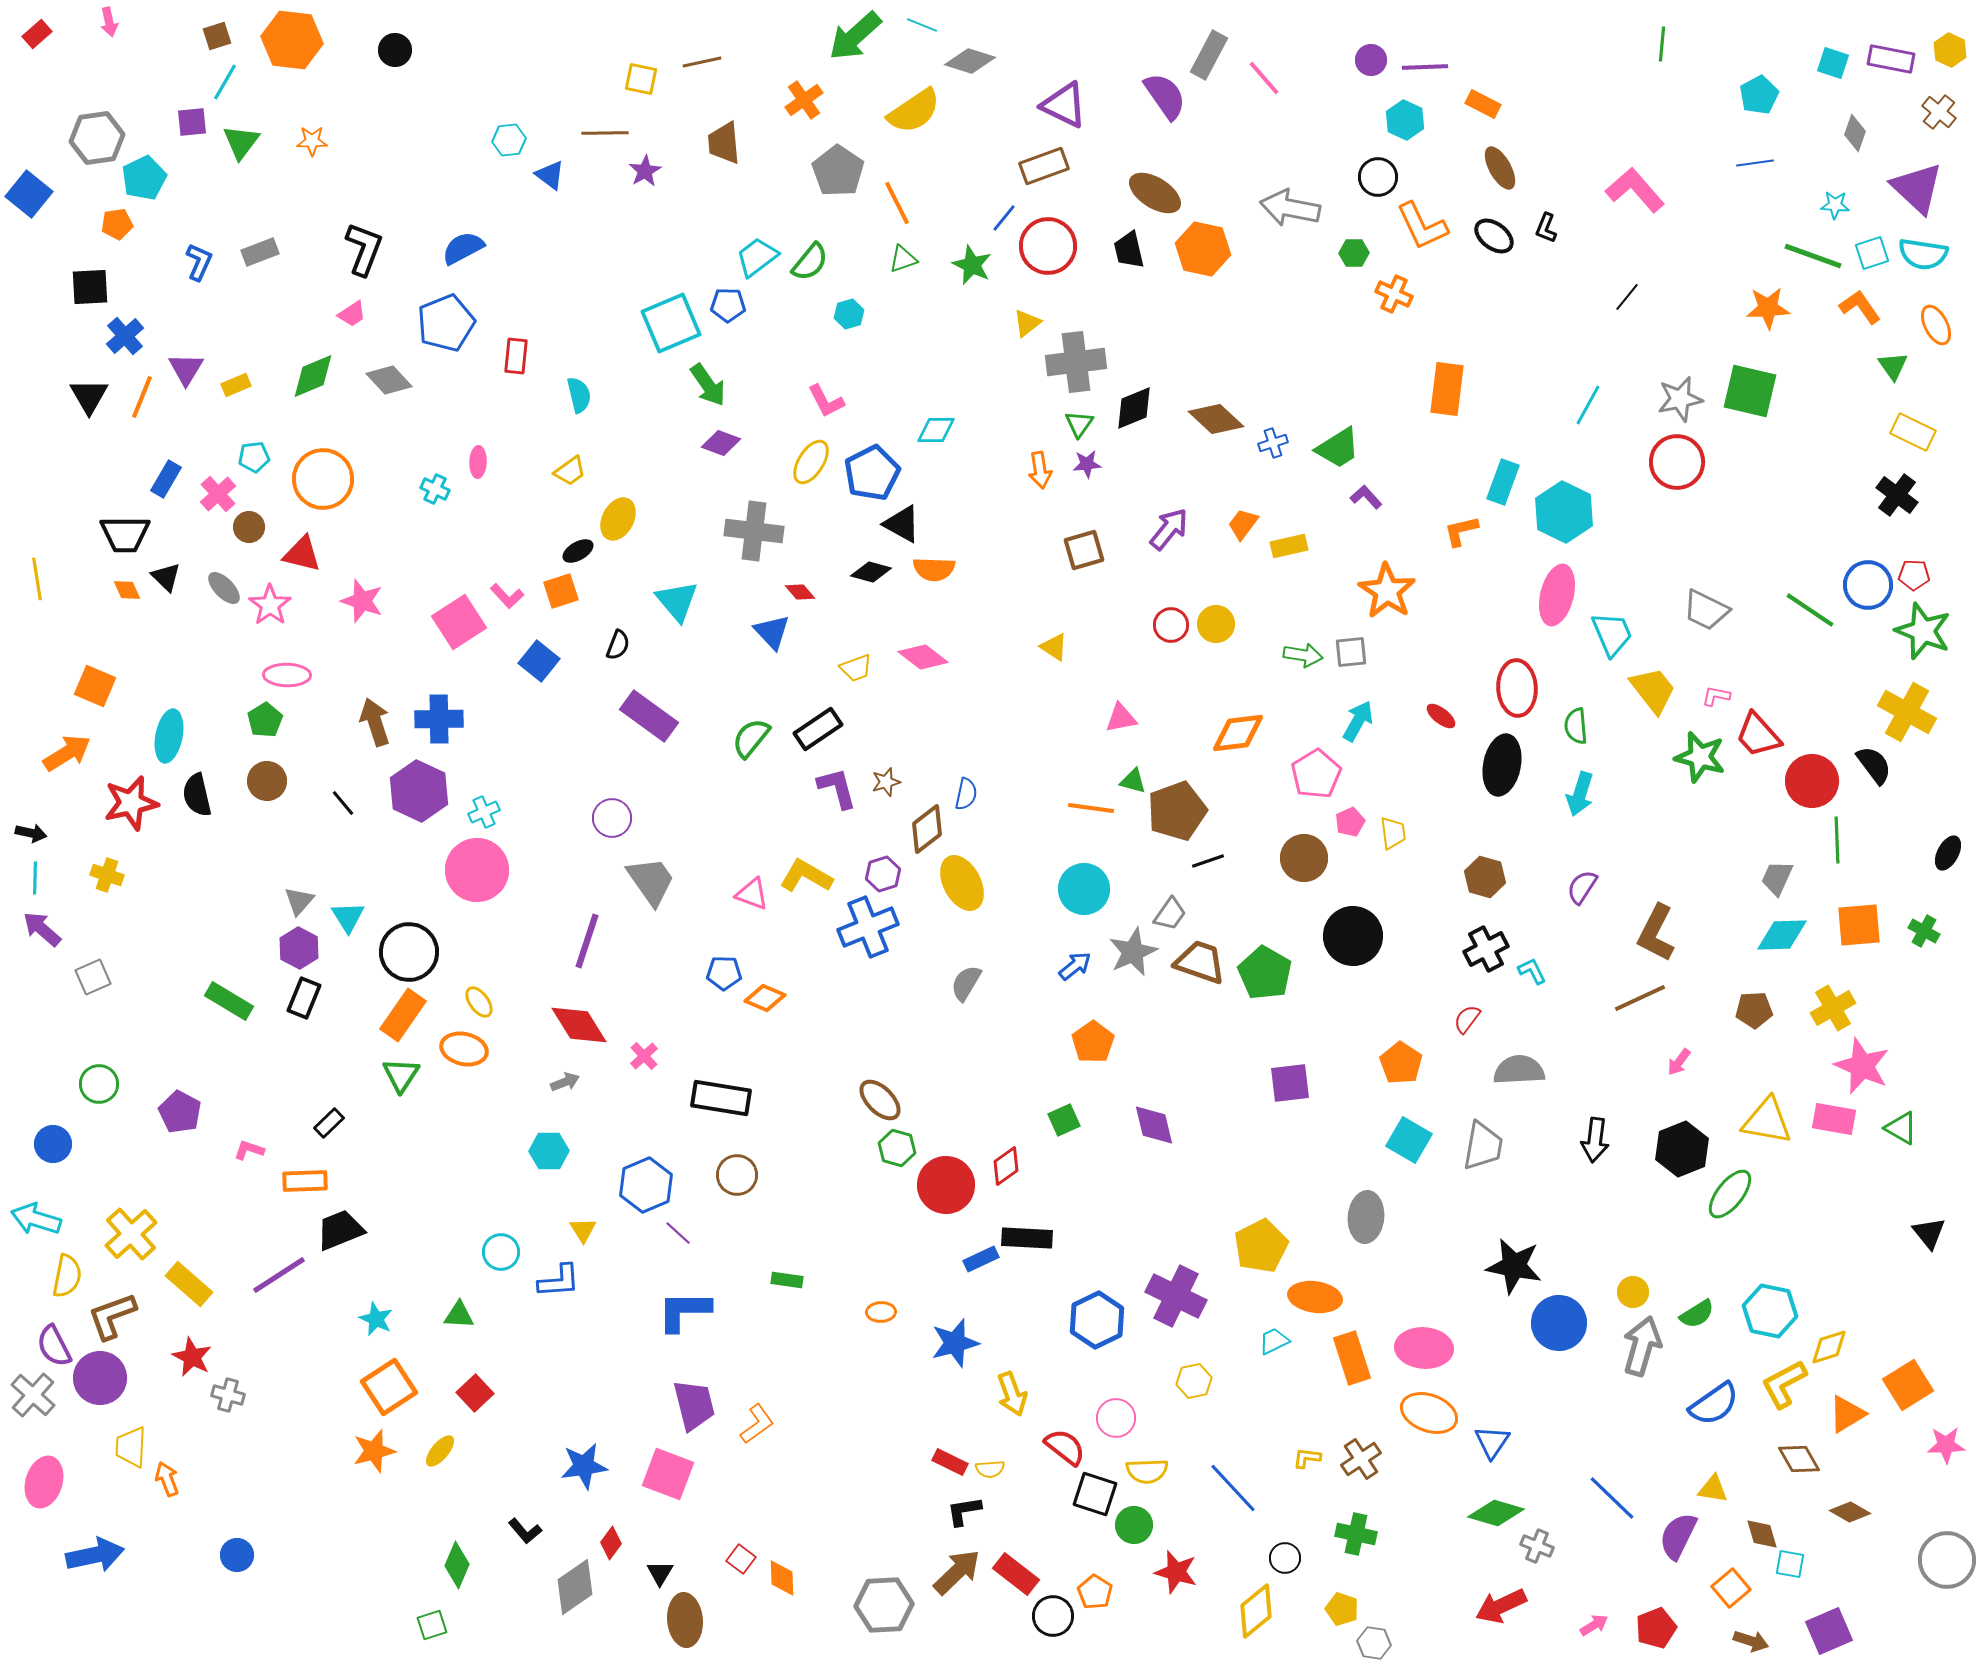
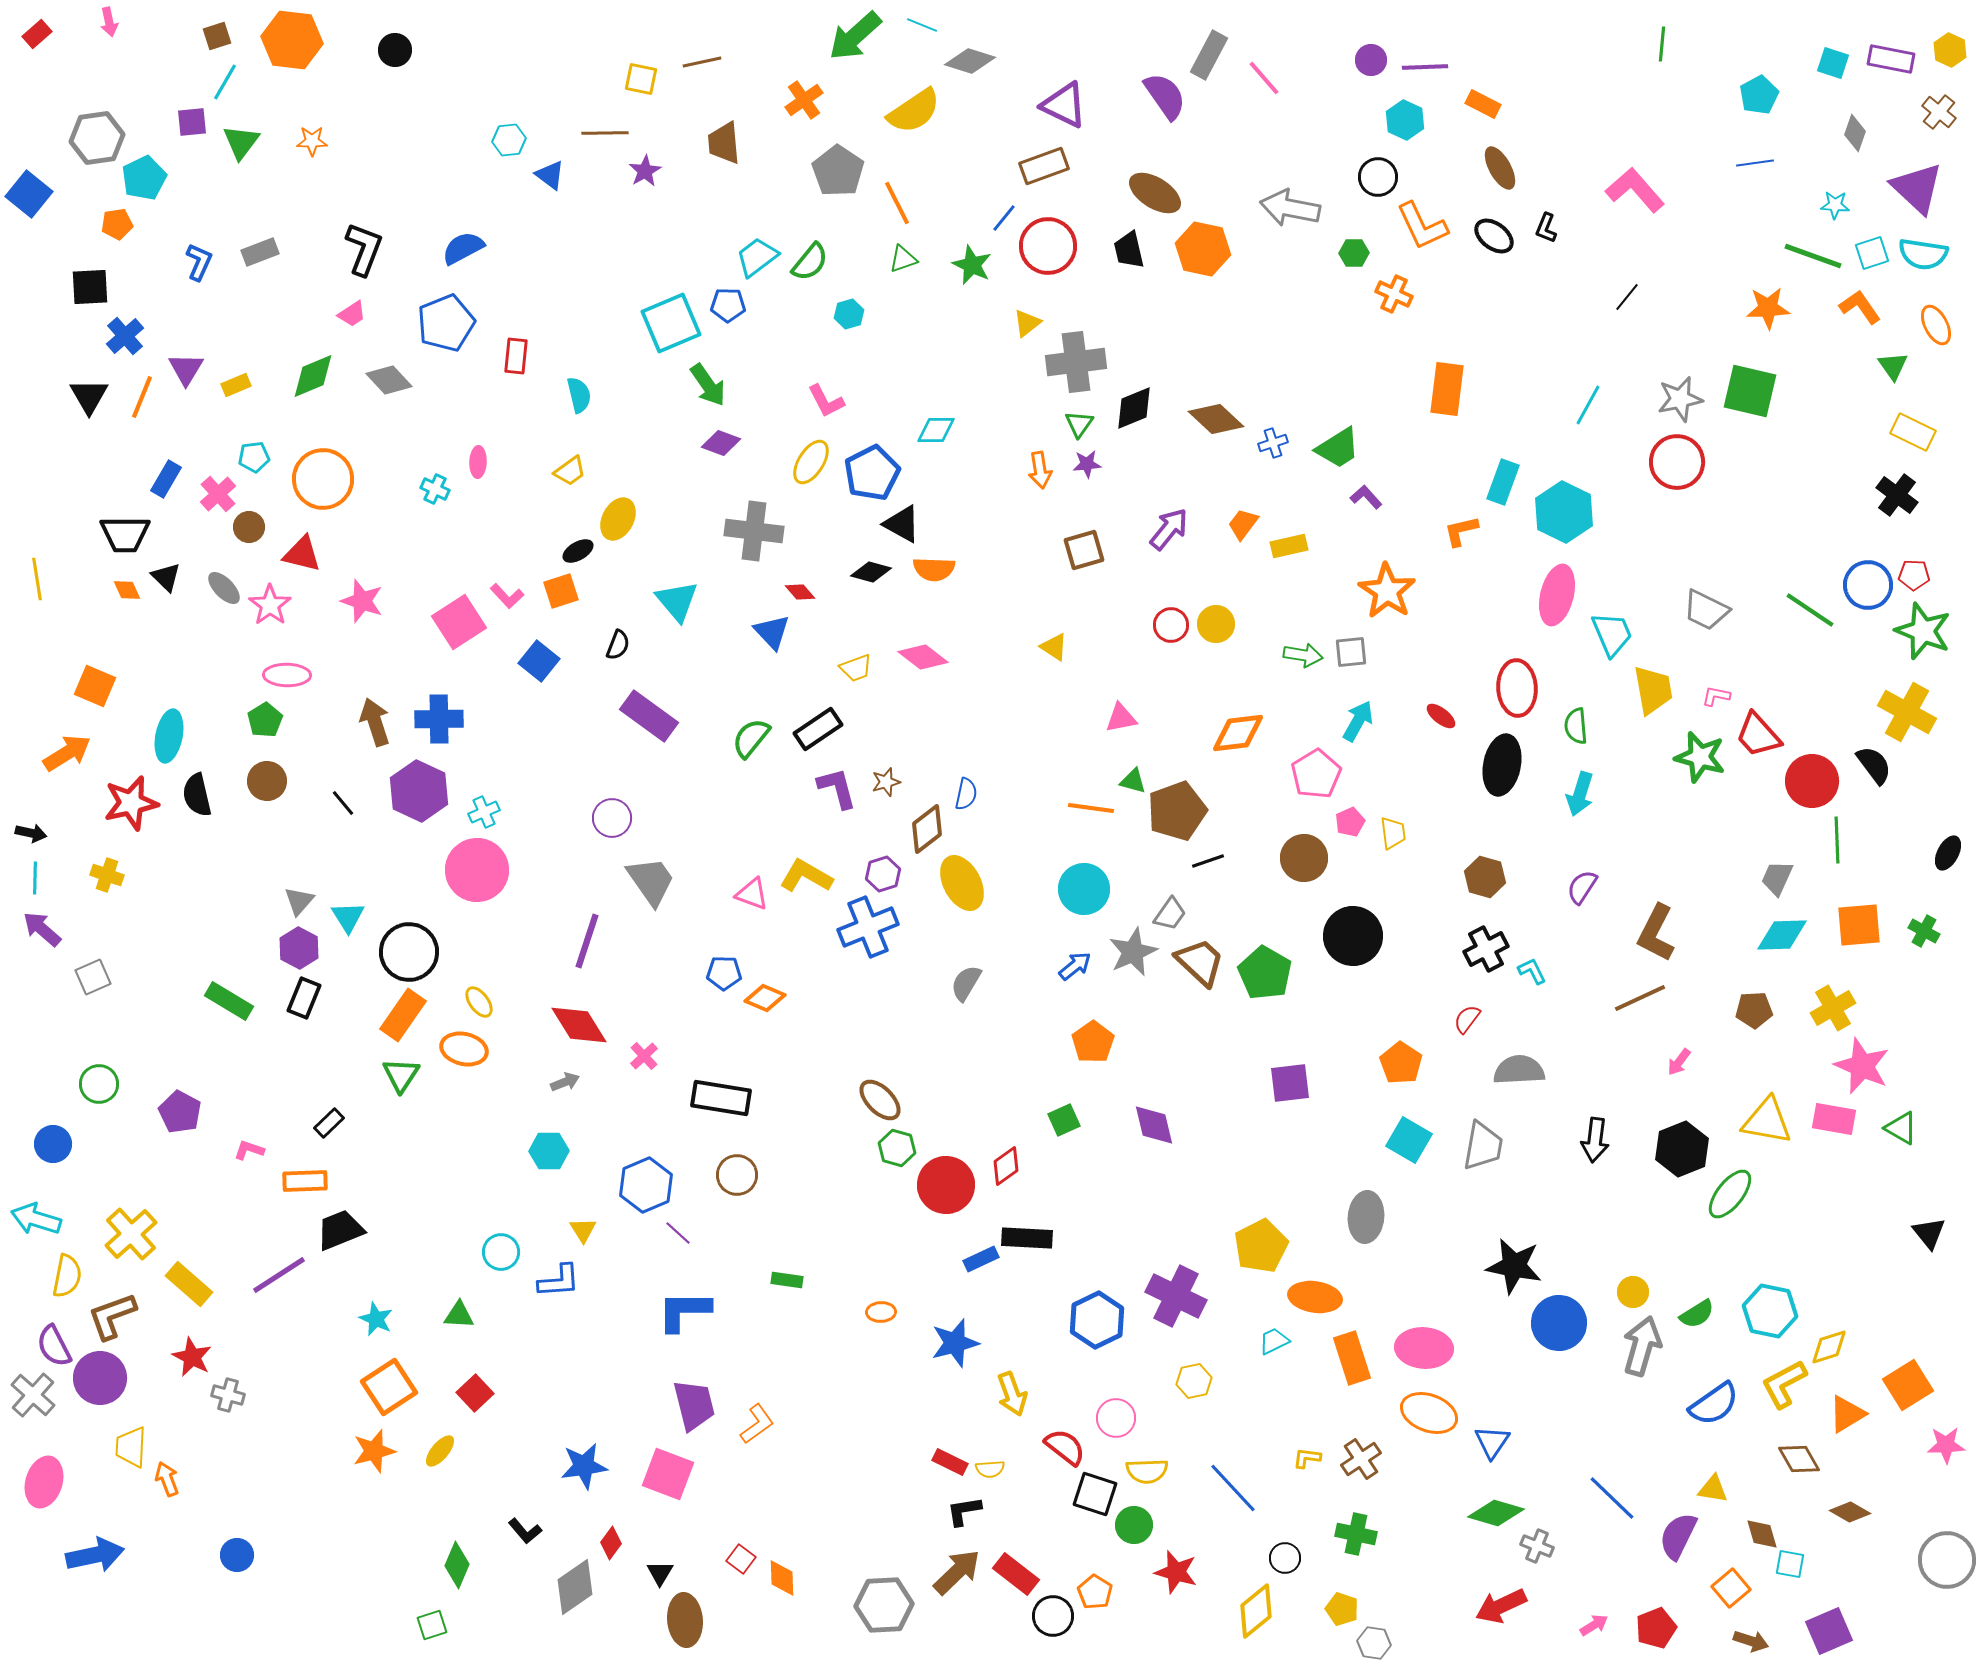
yellow trapezoid at (1653, 690): rotated 28 degrees clockwise
brown trapezoid at (1200, 962): rotated 24 degrees clockwise
